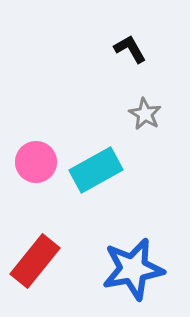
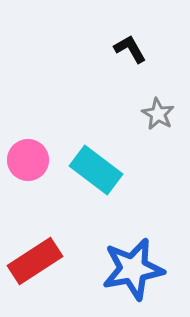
gray star: moved 13 px right
pink circle: moved 8 px left, 2 px up
cyan rectangle: rotated 66 degrees clockwise
red rectangle: rotated 18 degrees clockwise
